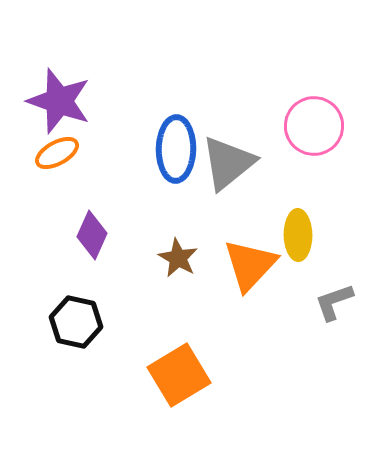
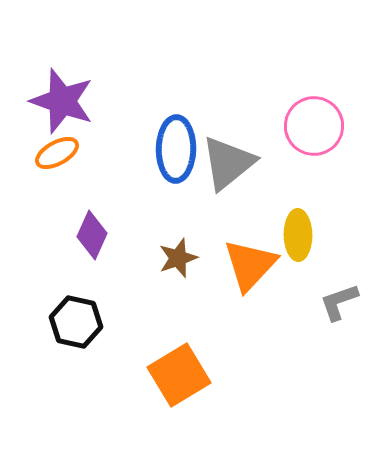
purple star: moved 3 px right
brown star: rotated 24 degrees clockwise
gray L-shape: moved 5 px right
